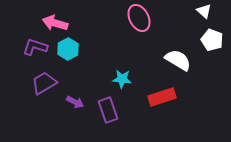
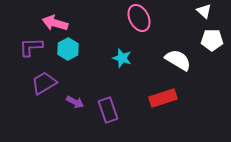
white pentagon: rotated 20 degrees counterclockwise
purple L-shape: moved 4 px left; rotated 20 degrees counterclockwise
cyan star: moved 21 px up; rotated 12 degrees clockwise
red rectangle: moved 1 px right, 1 px down
